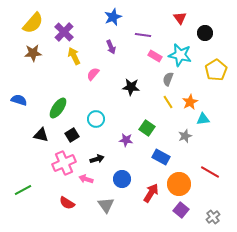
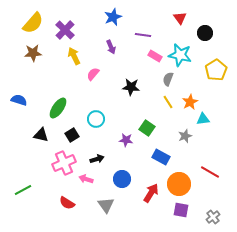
purple cross: moved 1 px right, 2 px up
purple square: rotated 28 degrees counterclockwise
